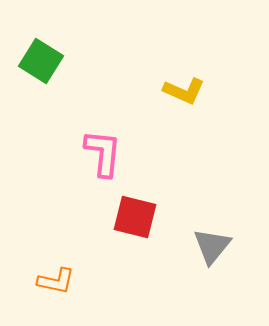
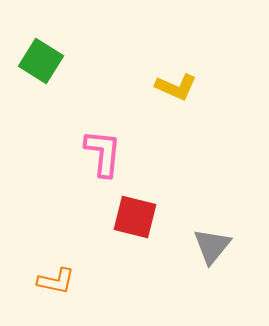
yellow L-shape: moved 8 px left, 4 px up
